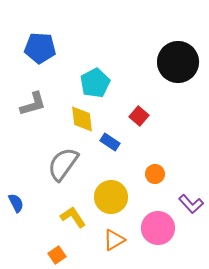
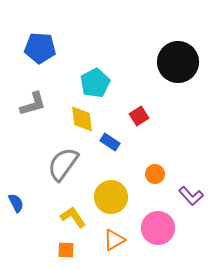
red square: rotated 18 degrees clockwise
purple L-shape: moved 8 px up
orange square: moved 9 px right, 5 px up; rotated 36 degrees clockwise
